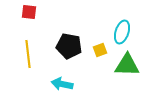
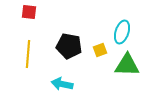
yellow line: rotated 12 degrees clockwise
